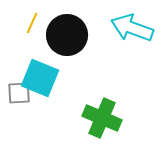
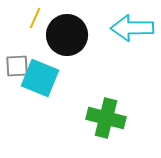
yellow line: moved 3 px right, 5 px up
cyan arrow: rotated 21 degrees counterclockwise
gray square: moved 2 px left, 27 px up
green cross: moved 4 px right; rotated 9 degrees counterclockwise
